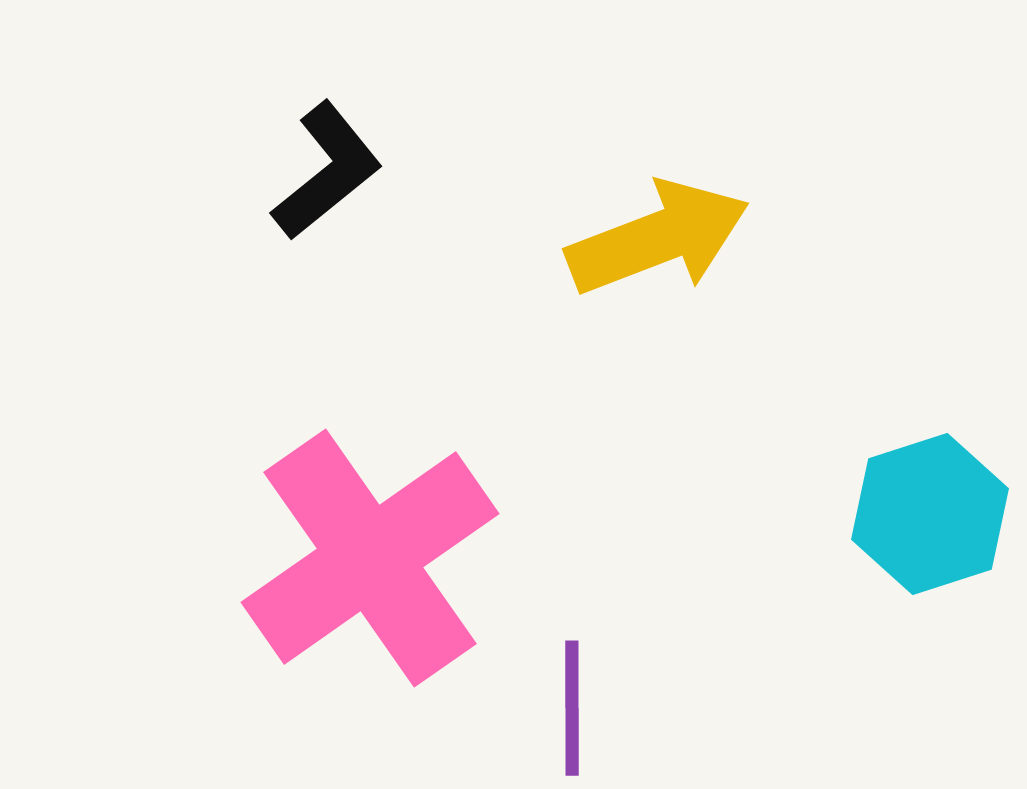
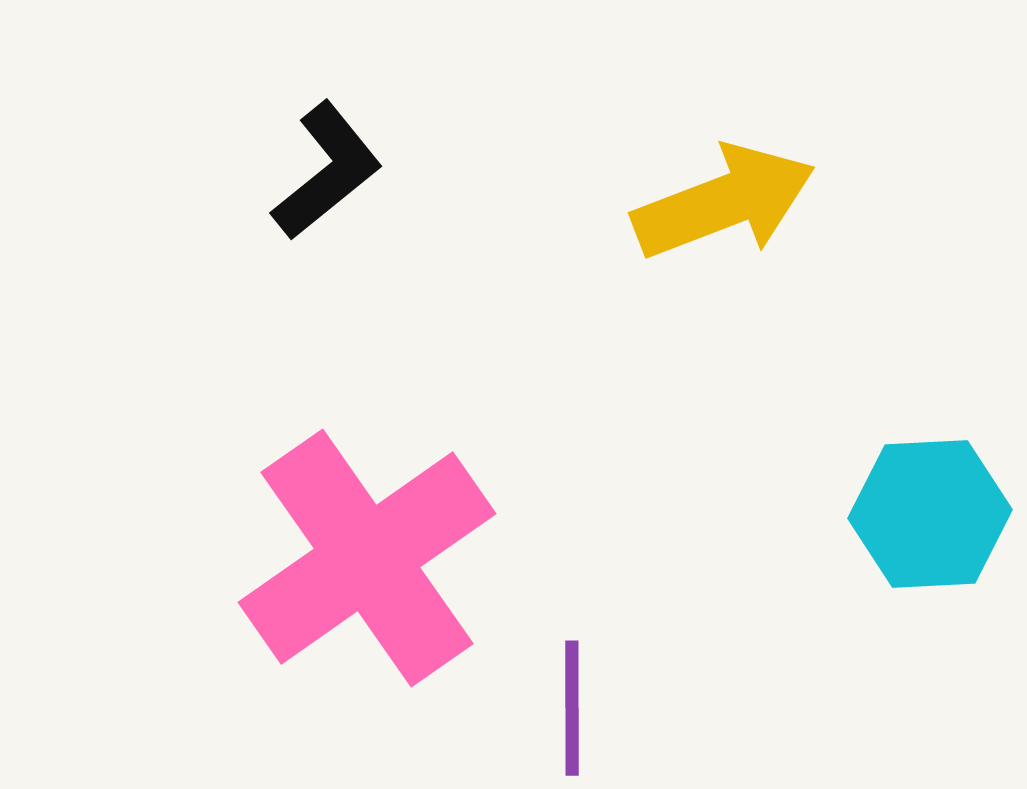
yellow arrow: moved 66 px right, 36 px up
cyan hexagon: rotated 15 degrees clockwise
pink cross: moved 3 px left
